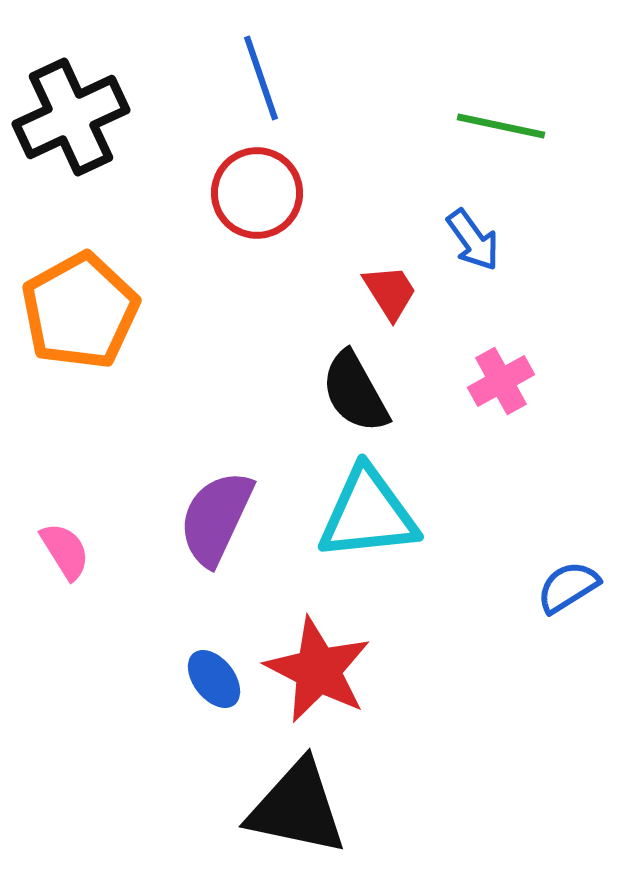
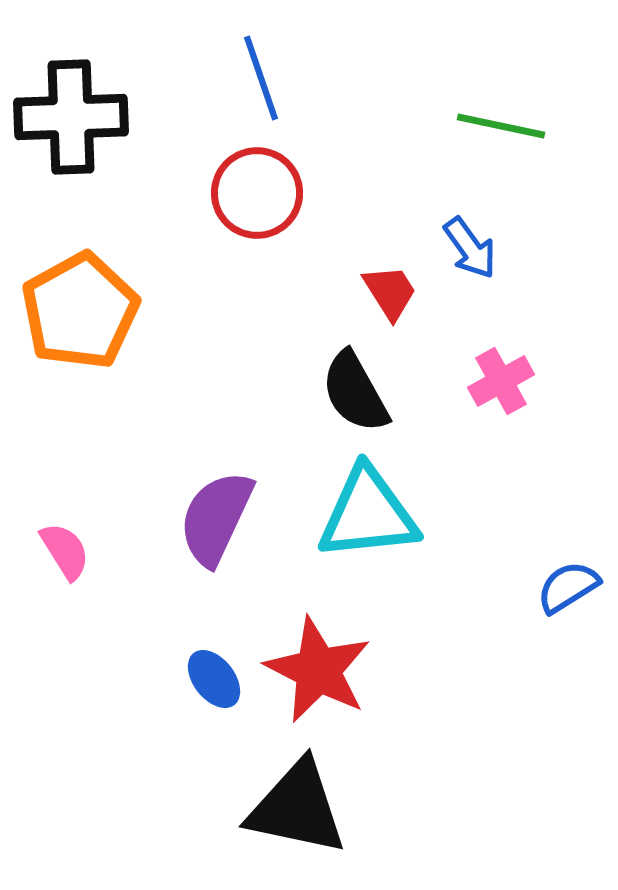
black cross: rotated 23 degrees clockwise
blue arrow: moved 3 px left, 8 px down
